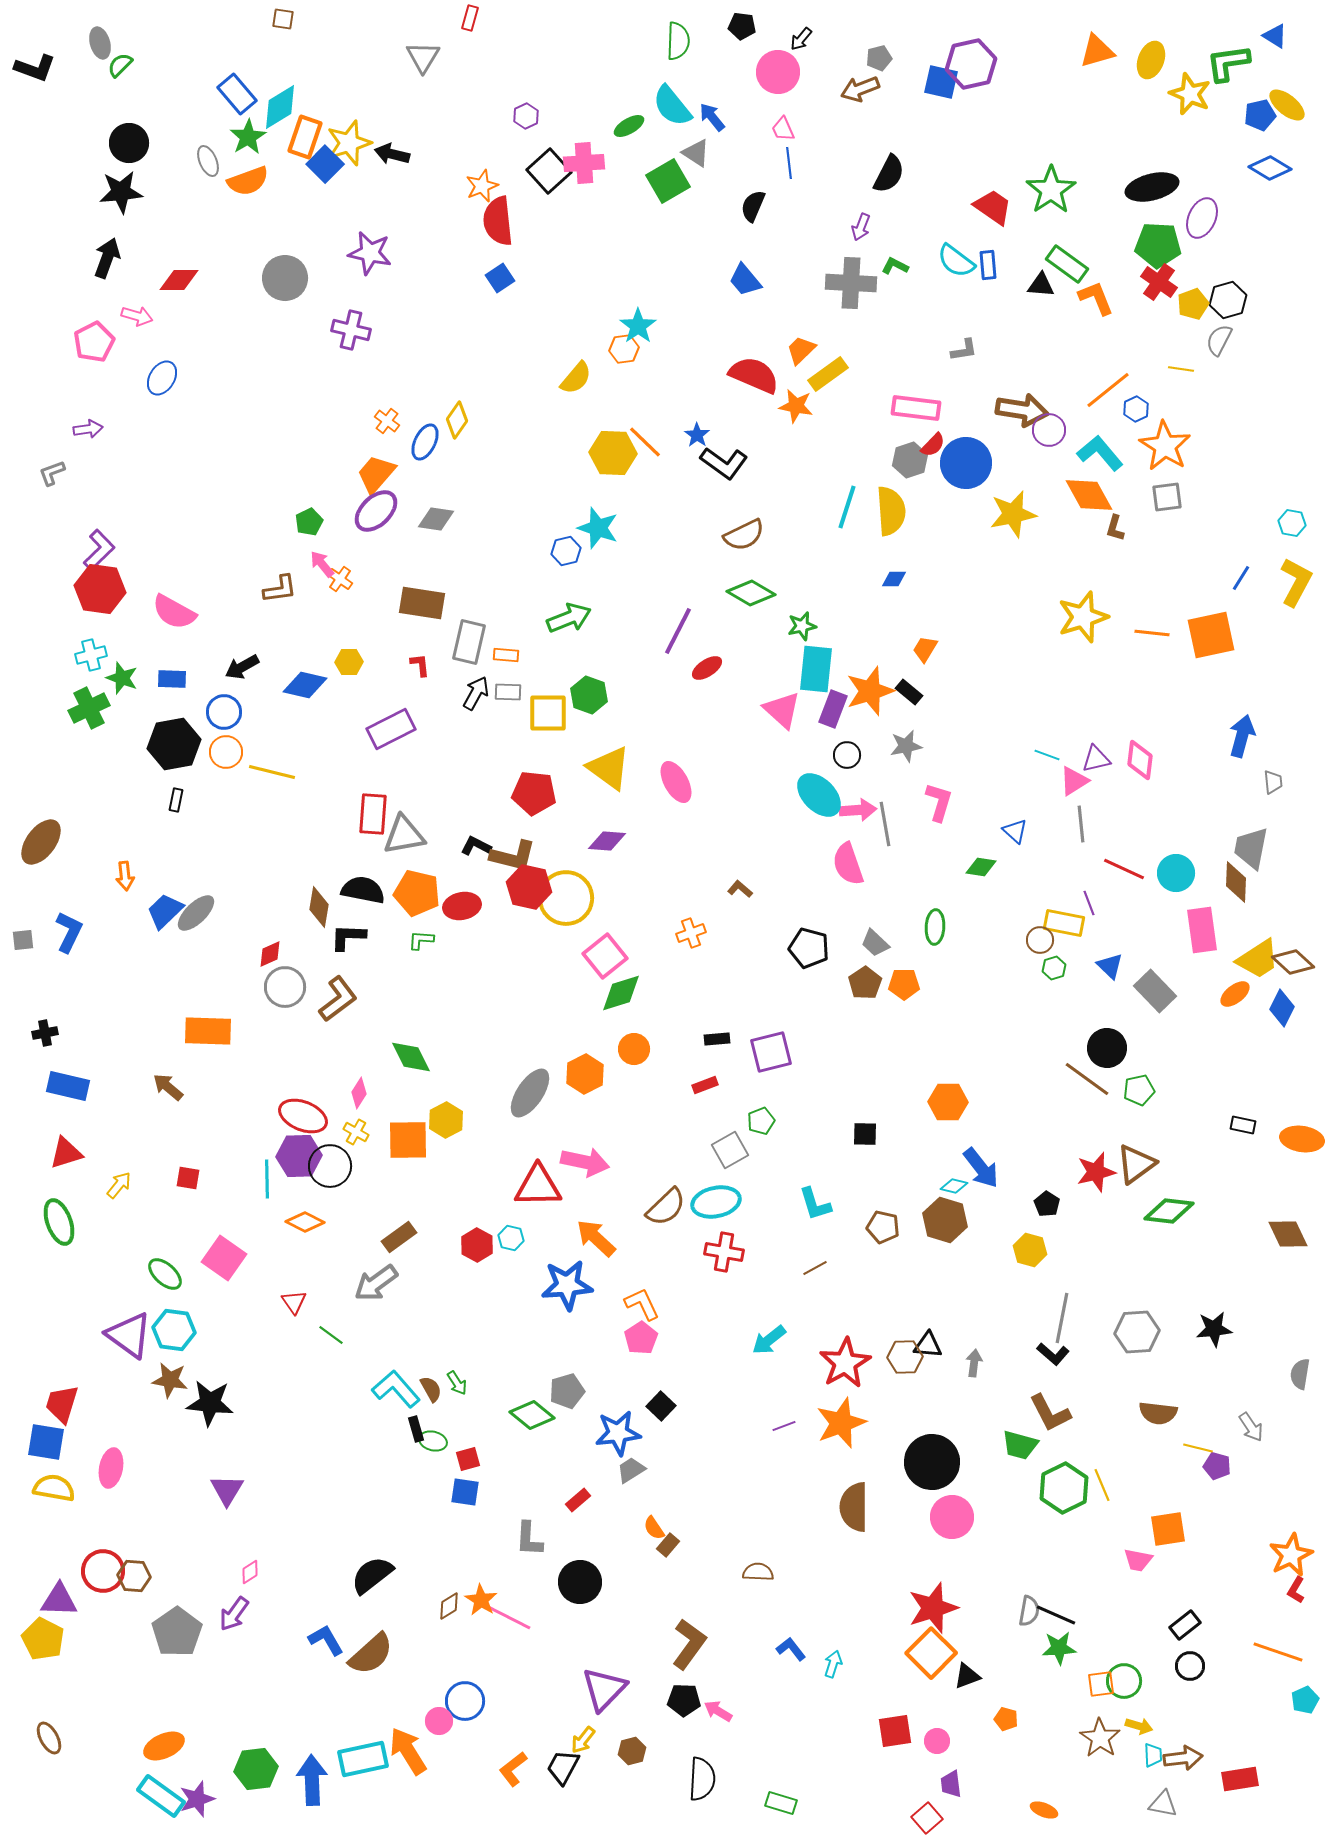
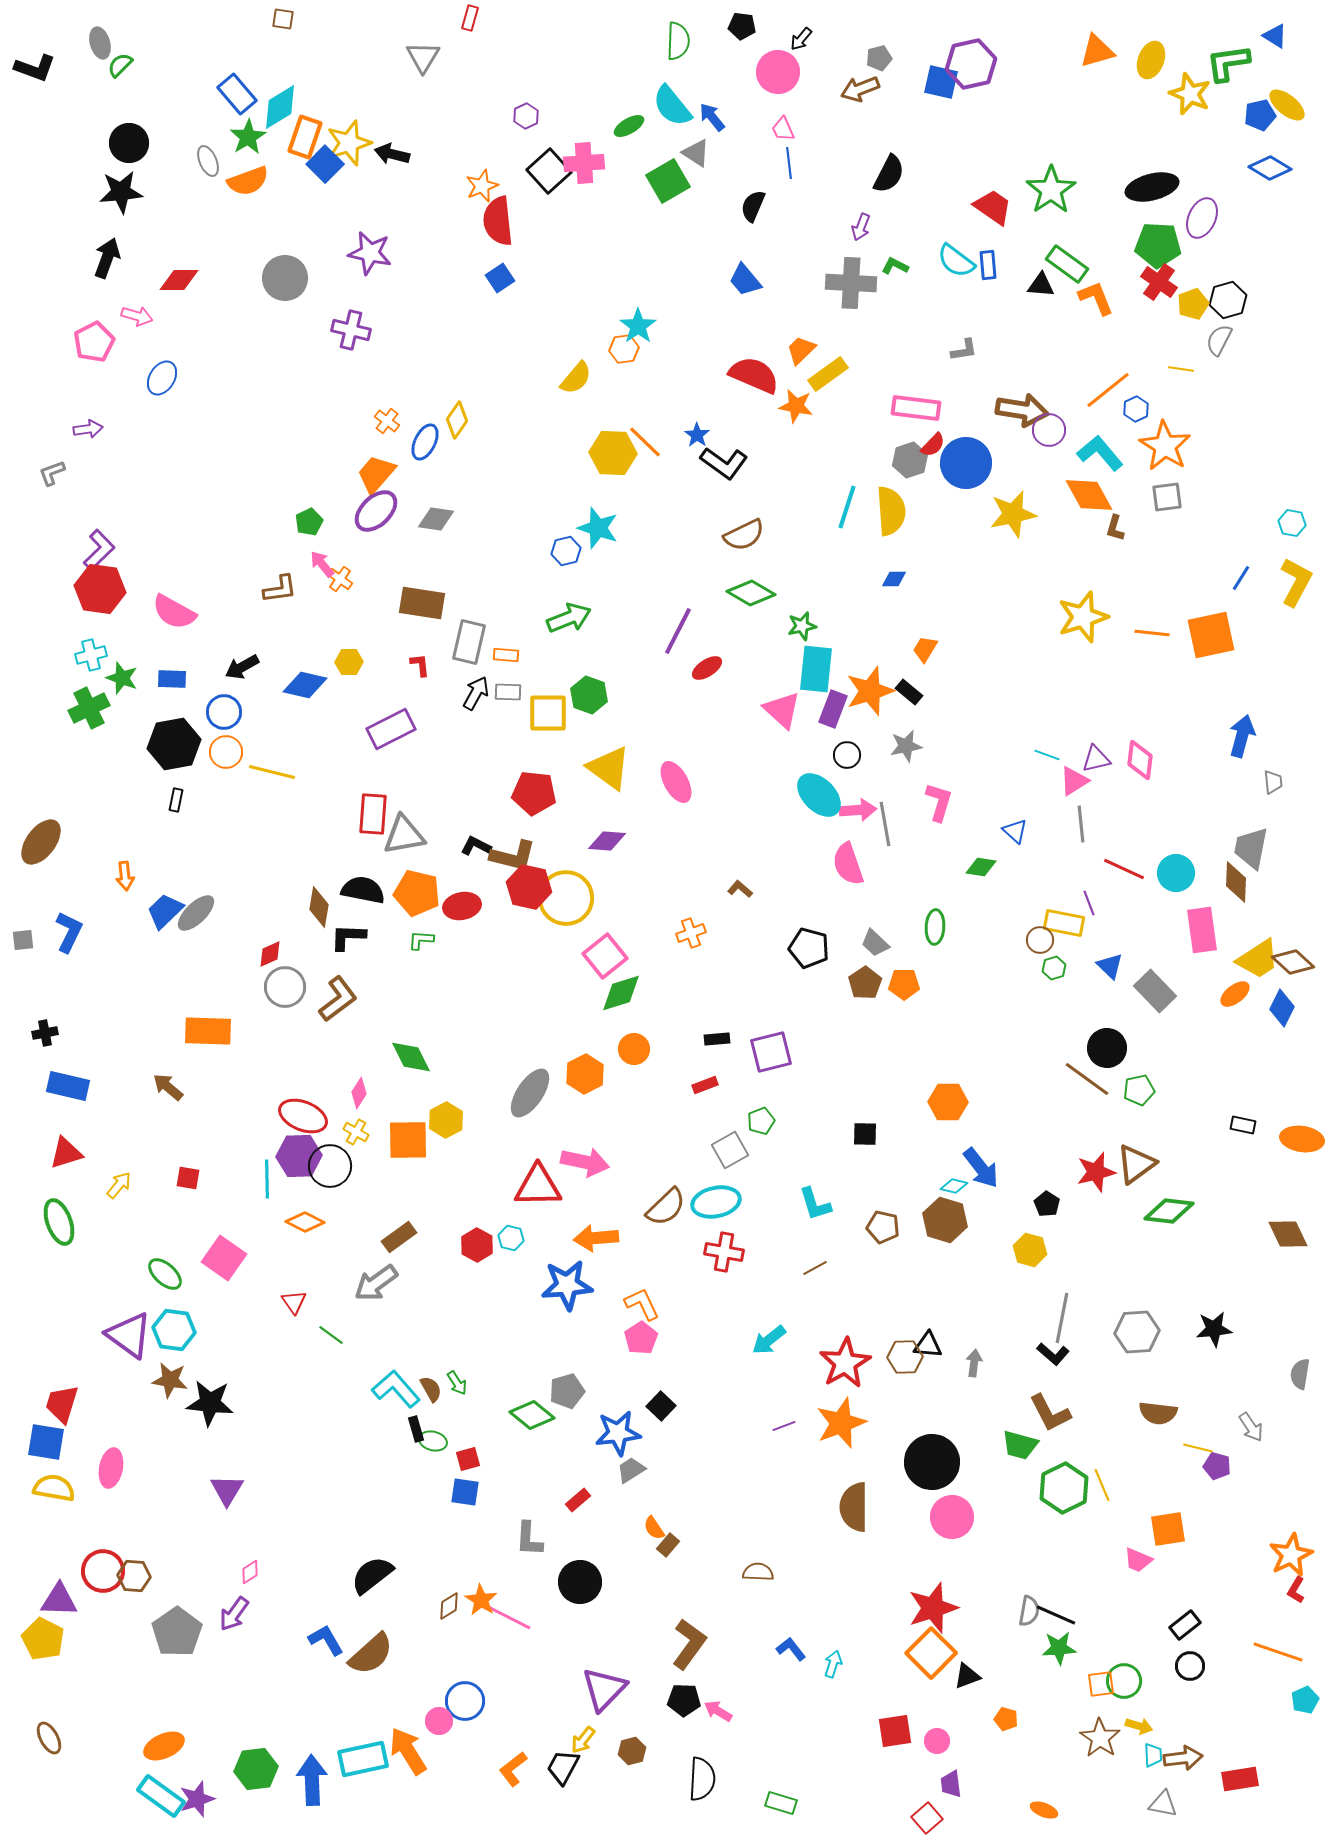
orange arrow at (596, 1238): rotated 48 degrees counterclockwise
pink trapezoid at (1138, 1560): rotated 12 degrees clockwise
